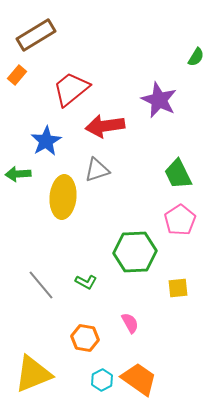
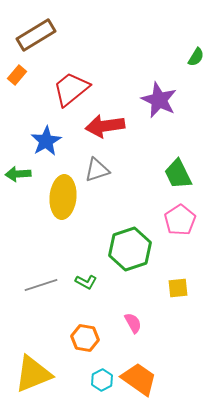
green hexagon: moved 5 px left, 3 px up; rotated 15 degrees counterclockwise
gray line: rotated 68 degrees counterclockwise
pink semicircle: moved 3 px right
